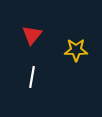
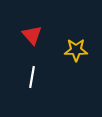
red triangle: rotated 20 degrees counterclockwise
